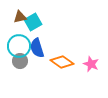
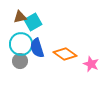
cyan circle: moved 2 px right, 2 px up
orange diamond: moved 3 px right, 8 px up
